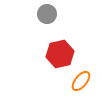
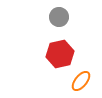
gray circle: moved 12 px right, 3 px down
